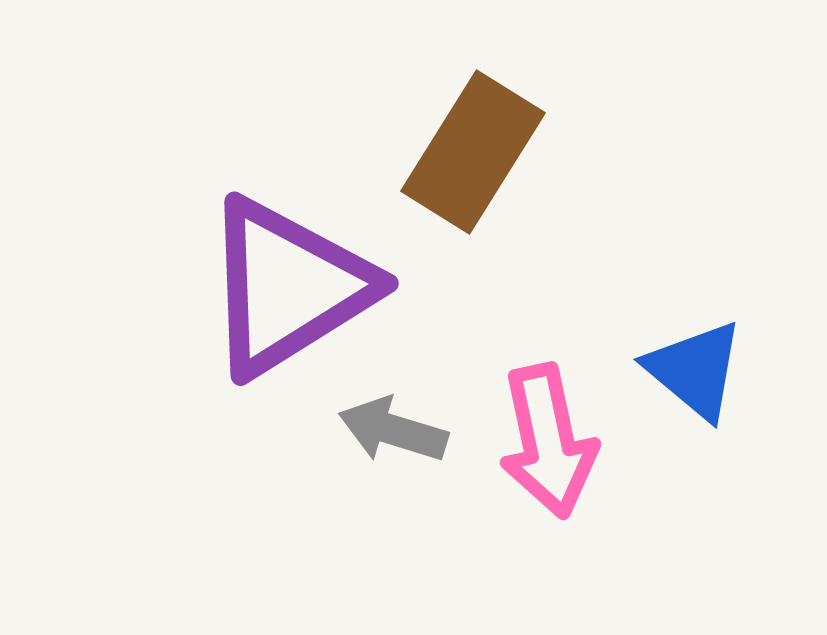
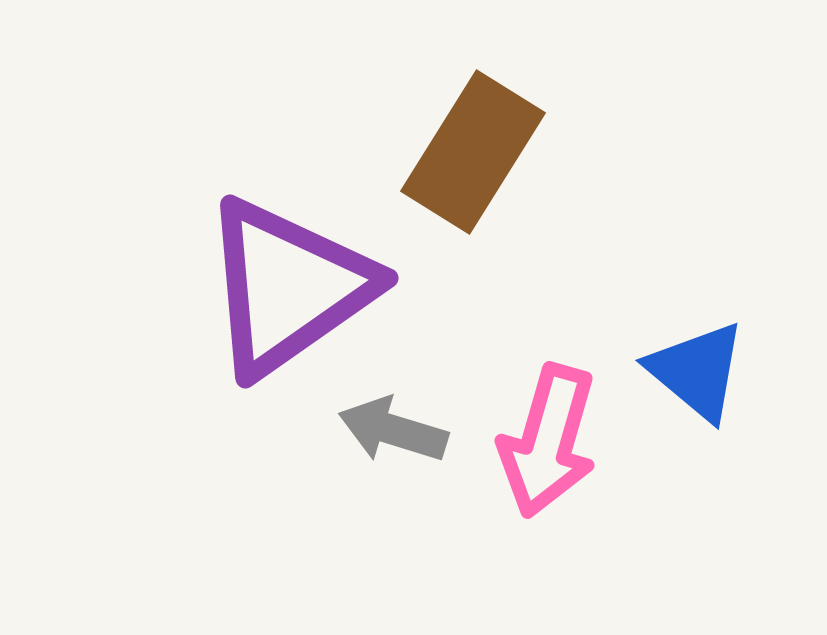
purple triangle: rotated 3 degrees counterclockwise
blue triangle: moved 2 px right, 1 px down
pink arrow: rotated 28 degrees clockwise
